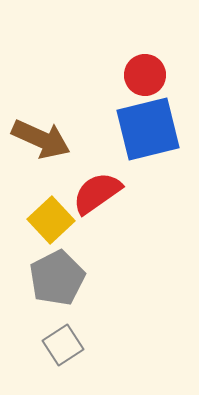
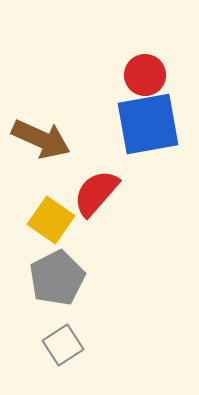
blue square: moved 5 px up; rotated 4 degrees clockwise
red semicircle: moved 1 px left; rotated 14 degrees counterclockwise
yellow square: rotated 12 degrees counterclockwise
